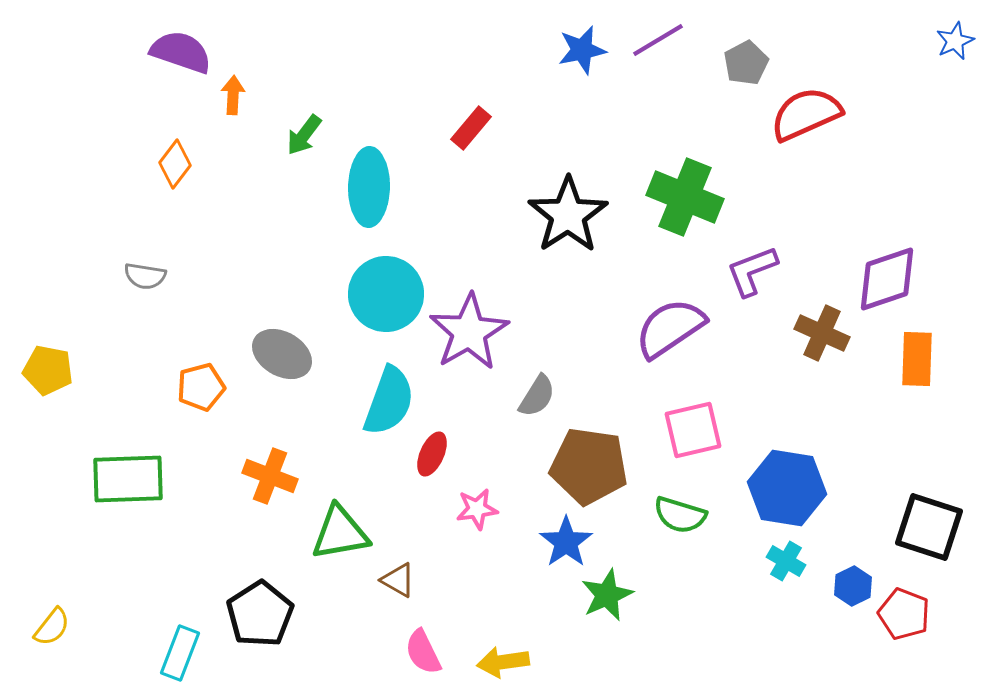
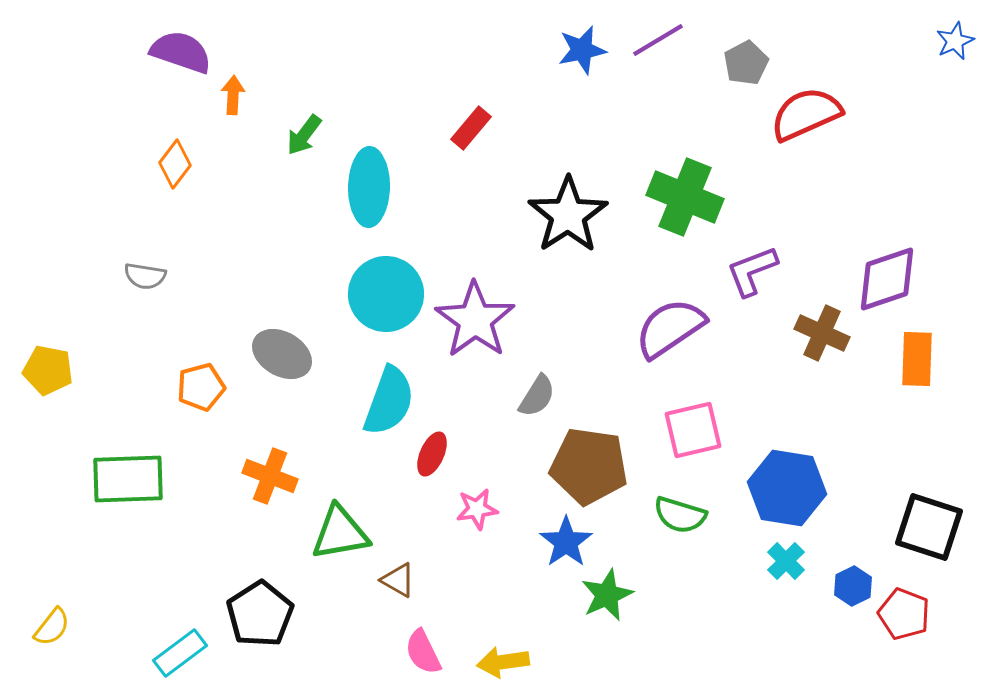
purple star at (469, 332): moved 6 px right, 12 px up; rotated 6 degrees counterclockwise
cyan cross at (786, 561): rotated 15 degrees clockwise
cyan rectangle at (180, 653): rotated 32 degrees clockwise
